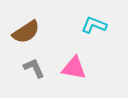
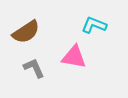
pink triangle: moved 11 px up
